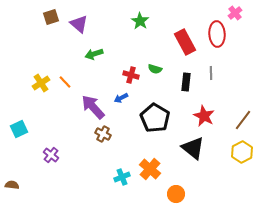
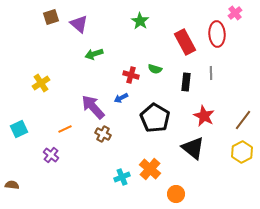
orange line: moved 47 px down; rotated 72 degrees counterclockwise
